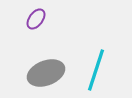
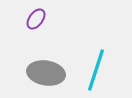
gray ellipse: rotated 30 degrees clockwise
